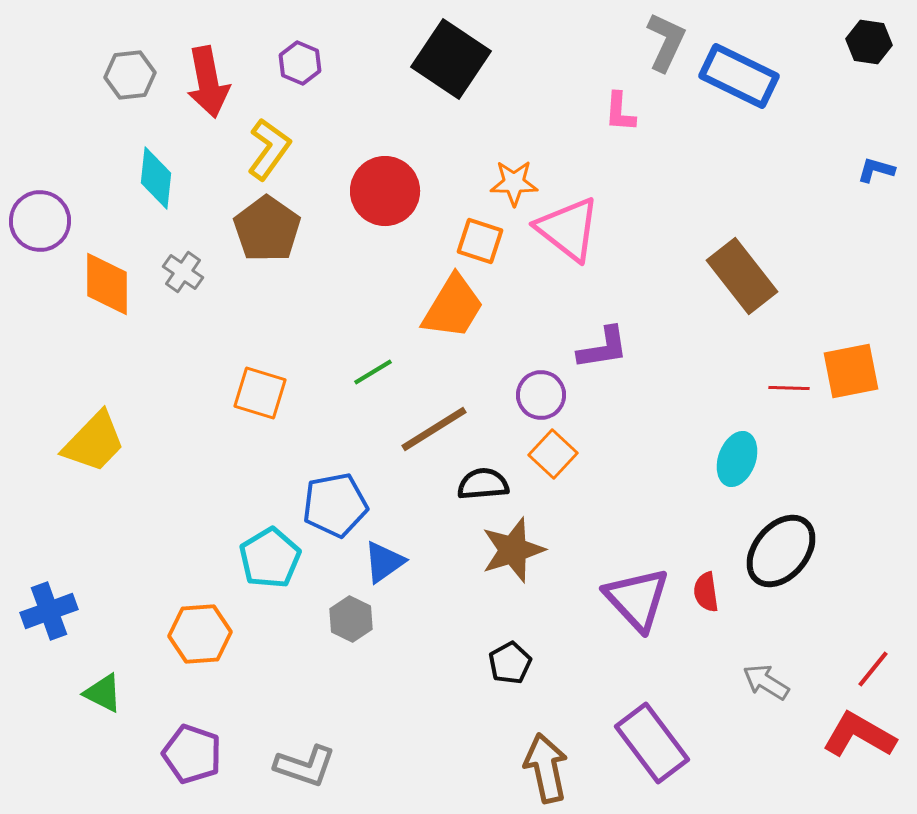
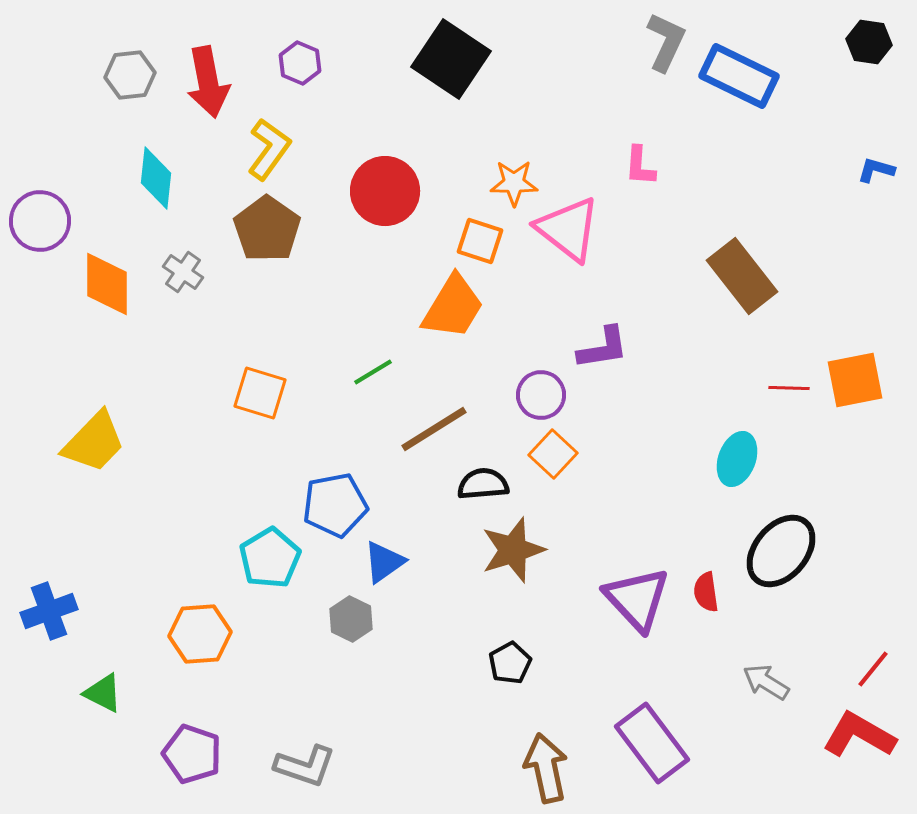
pink L-shape at (620, 112): moved 20 px right, 54 px down
orange square at (851, 371): moved 4 px right, 9 px down
